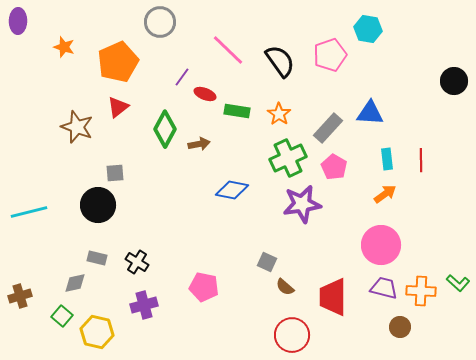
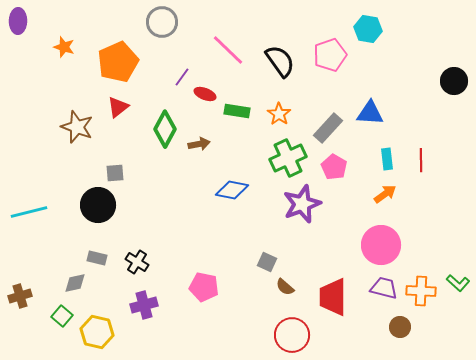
gray circle at (160, 22): moved 2 px right
purple star at (302, 204): rotated 12 degrees counterclockwise
